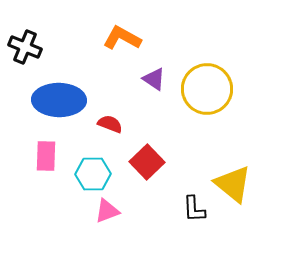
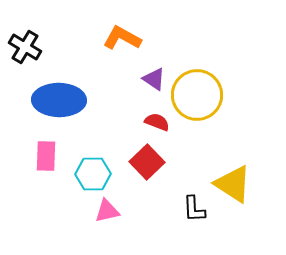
black cross: rotated 8 degrees clockwise
yellow circle: moved 10 px left, 6 px down
red semicircle: moved 47 px right, 2 px up
yellow triangle: rotated 6 degrees counterclockwise
pink triangle: rotated 8 degrees clockwise
